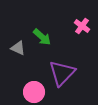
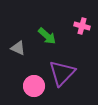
pink cross: rotated 21 degrees counterclockwise
green arrow: moved 5 px right, 1 px up
pink circle: moved 6 px up
